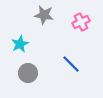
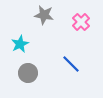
pink cross: rotated 18 degrees counterclockwise
